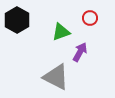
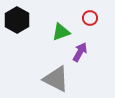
gray triangle: moved 2 px down
